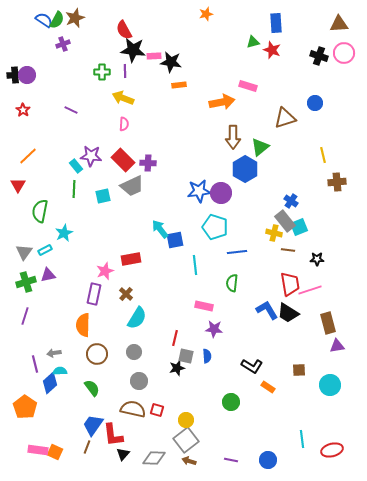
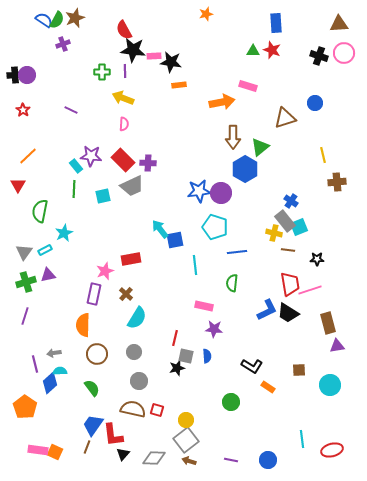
green triangle at (253, 42): moved 9 px down; rotated 16 degrees clockwise
blue L-shape at (267, 310): rotated 95 degrees clockwise
